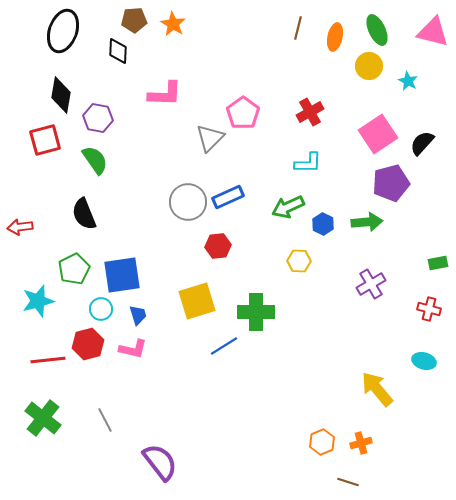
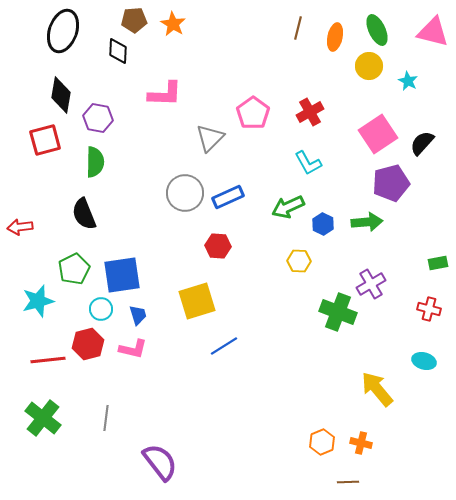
pink pentagon at (243, 113): moved 10 px right
green semicircle at (95, 160): moved 2 px down; rotated 36 degrees clockwise
cyan L-shape at (308, 163): rotated 60 degrees clockwise
gray circle at (188, 202): moved 3 px left, 9 px up
red hexagon at (218, 246): rotated 10 degrees clockwise
green cross at (256, 312): moved 82 px right; rotated 21 degrees clockwise
gray line at (105, 420): moved 1 px right, 2 px up; rotated 35 degrees clockwise
orange cross at (361, 443): rotated 30 degrees clockwise
brown line at (348, 482): rotated 20 degrees counterclockwise
